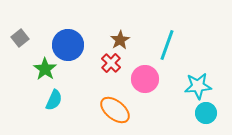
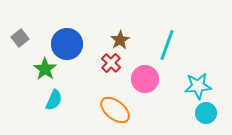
blue circle: moved 1 px left, 1 px up
